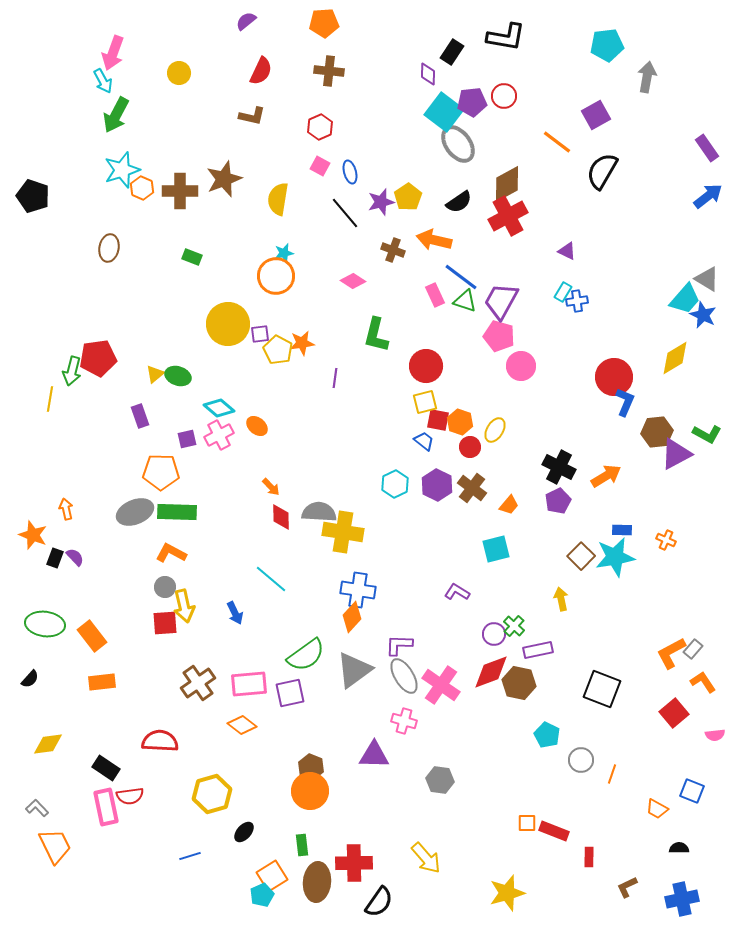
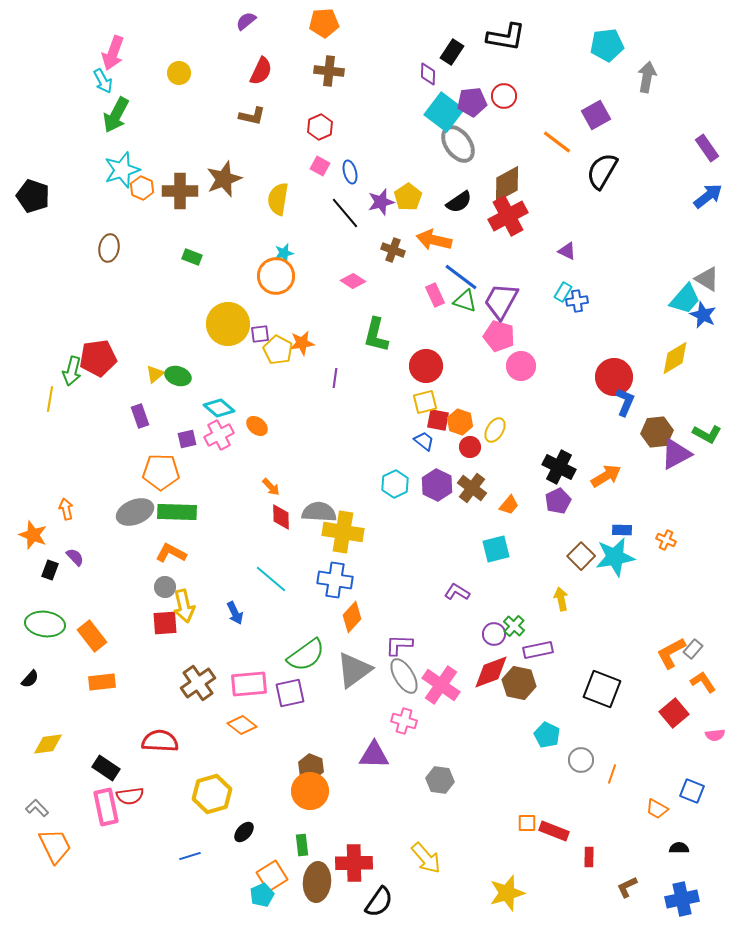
black rectangle at (55, 558): moved 5 px left, 12 px down
blue cross at (358, 590): moved 23 px left, 10 px up
